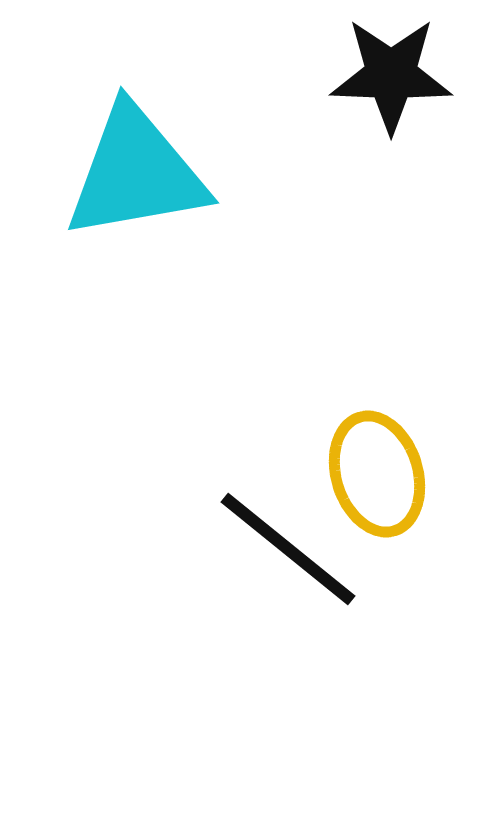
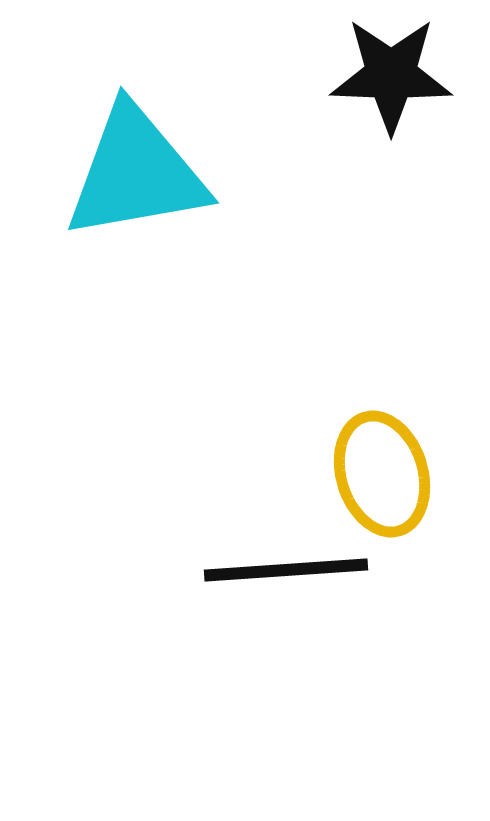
yellow ellipse: moved 5 px right
black line: moved 2 px left, 21 px down; rotated 43 degrees counterclockwise
